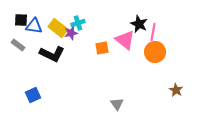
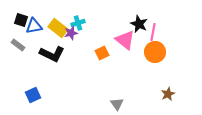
black square: rotated 16 degrees clockwise
blue triangle: rotated 18 degrees counterclockwise
orange square: moved 5 px down; rotated 16 degrees counterclockwise
brown star: moved 8 px left, 4 px down; rotated 16 degrees clockwise
